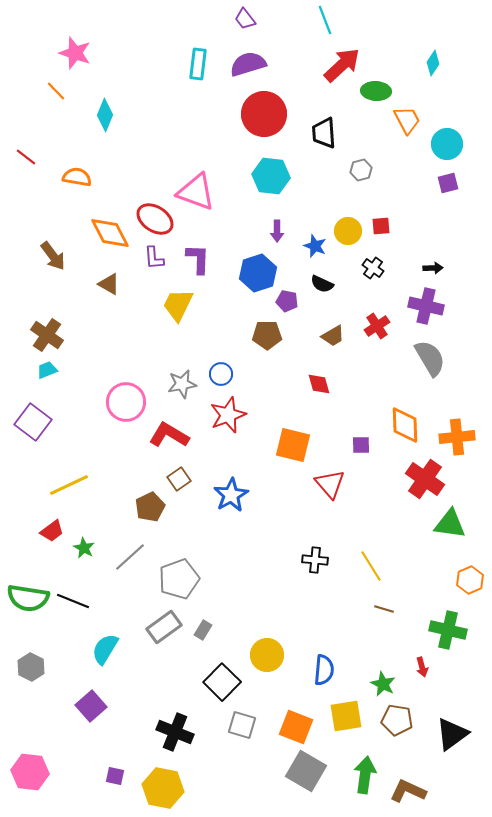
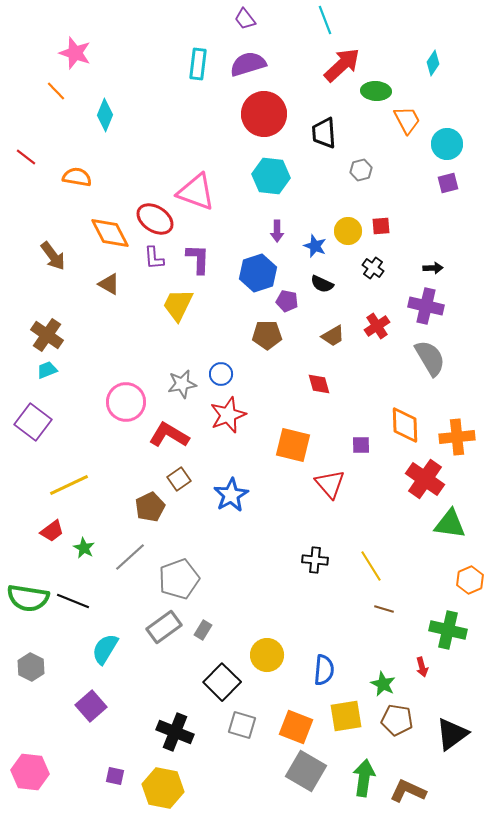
green arrow at (365, 775): moved 1 px left, 3 px down
